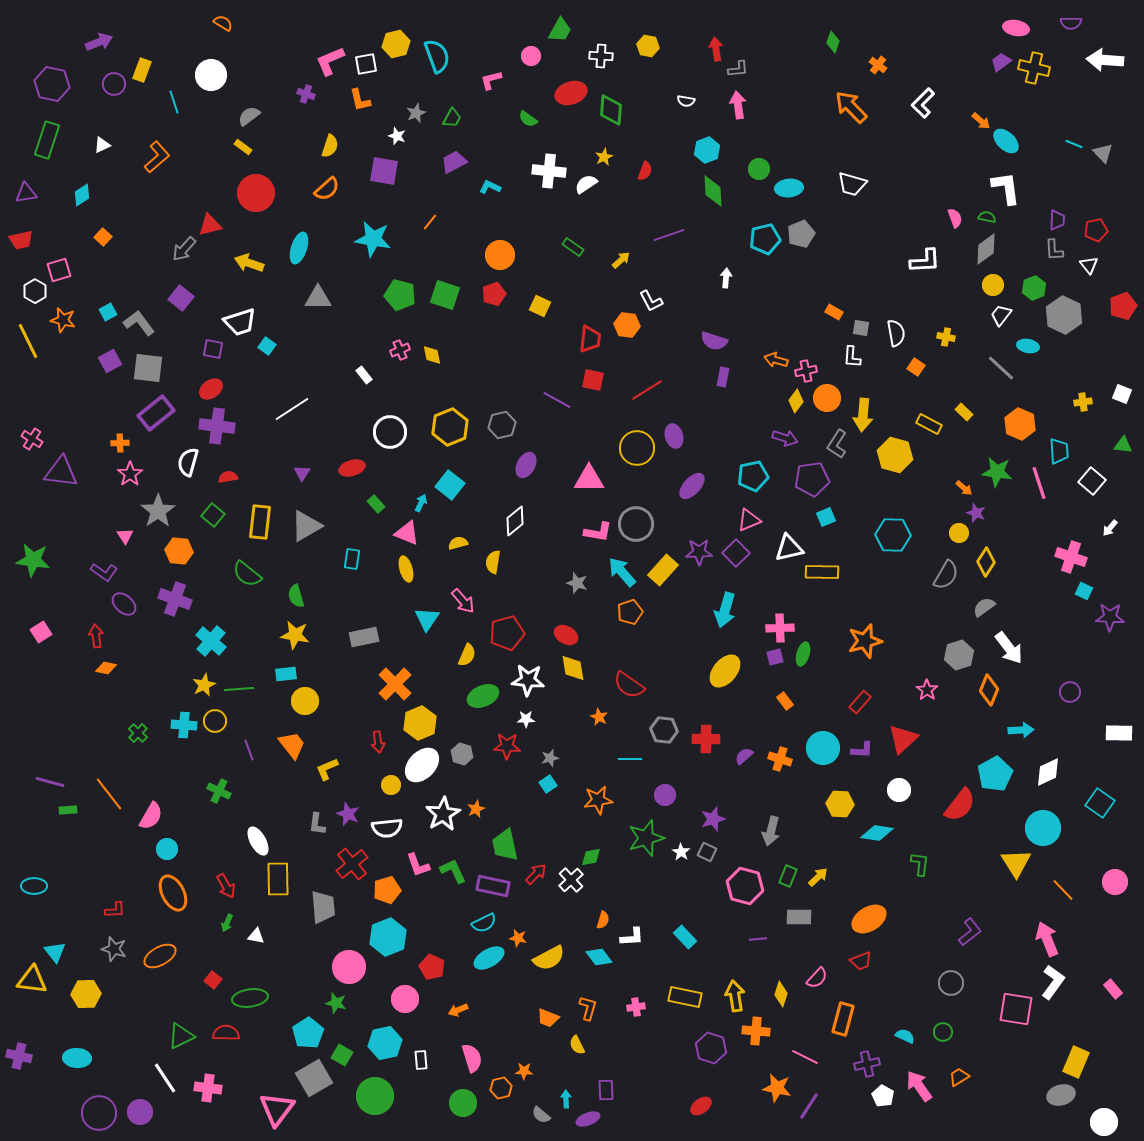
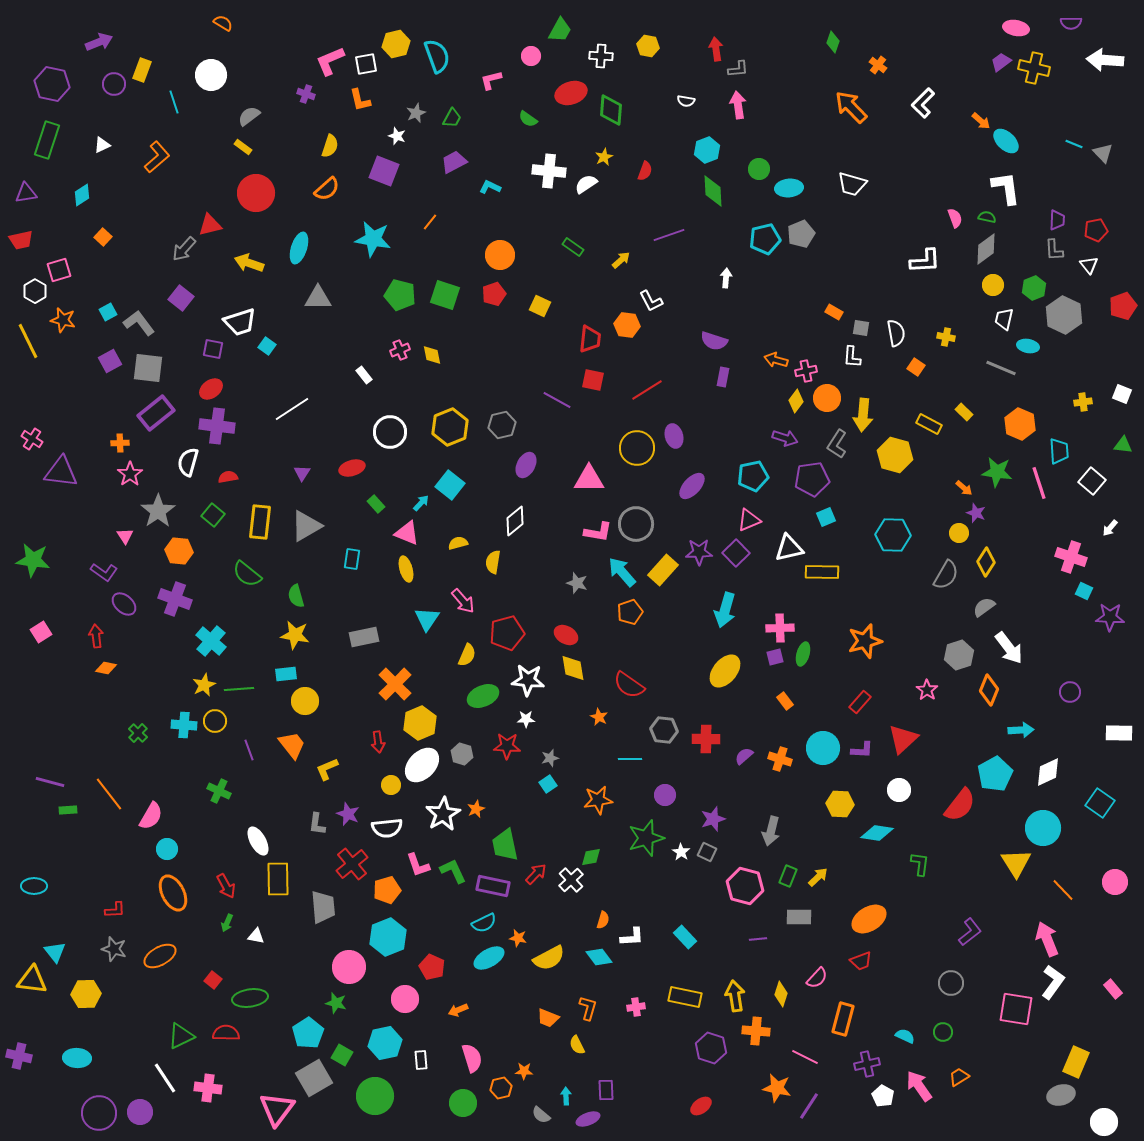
purple square at (384, 171): rotated 12 degrees clockwise
white trapezoid at (1001, 315): moved 3 px right, 4 px down; rotated 25 degrees counterclockwise
gray line at (1001, 368): rotated 20 degrees counterclockwise
cyan arrow at (421, 503): rotated 18 degrees clockwise
cyan arrow at (566, 1099): moved 3 px up
